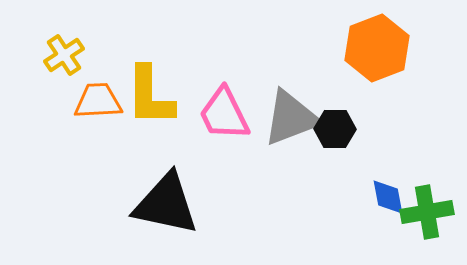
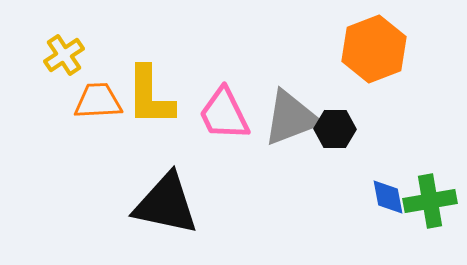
orange hexagon: moved 3 px left, 1 px down
green cross: moved 3 px right, 11 px up
